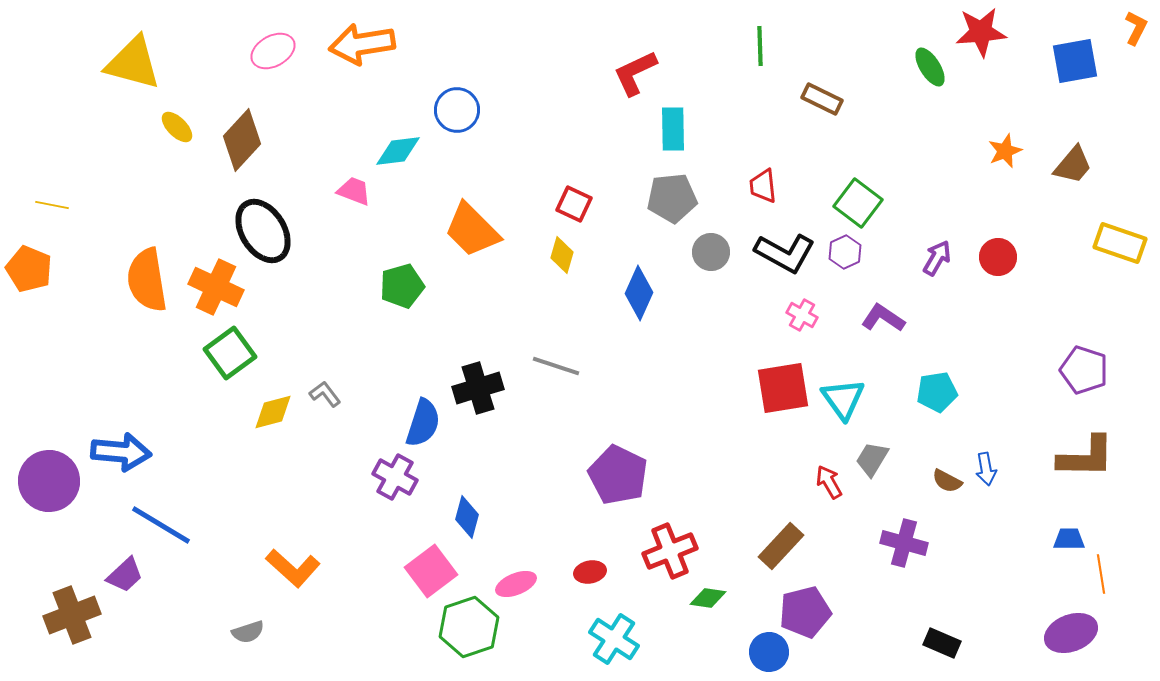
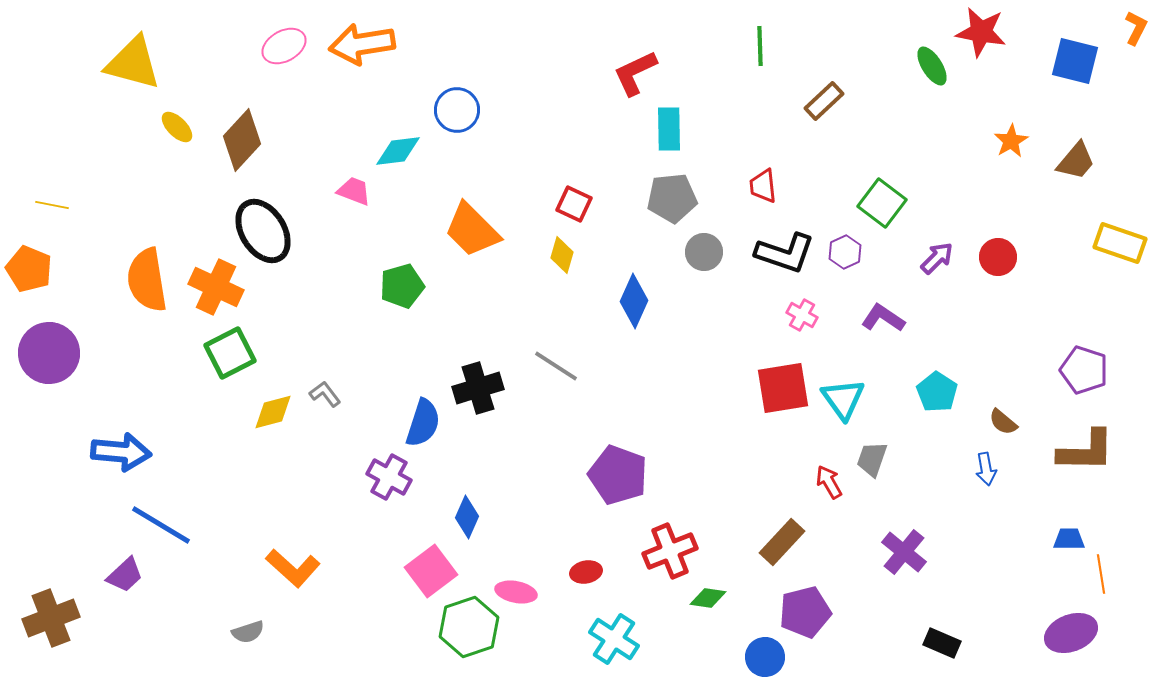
red star at (981, 32): rotated 15 degrees clockwise
pink ellipse at (273, 51): moved 11 px right, 5 px up
blue square at (1075, 61): rotated 24 degrees clockwise
green ellipse at (930, 67): moved 2 px right, 1 px up
brown rectangle at (822, 99): moved 2 px right, 2 px down; rotated 69 degrees counterclockwise
cyan rectangle at (673, 129): moved 4 px left
orange star at (1005, 151): moved 6 px right, 10 px up; rotated 8 degrees counterclockwise
brown trapezoid at (1073, 165): moved 3 px right, 4 px up
green square at (858, 203): moved 24 px right
gray circle at (711, 252): moved 7 px left
black L-shape at (785, 253): rotated 10 degrees counterclockwise
purple arrow at (937, 258): rotated 15 degrees clockwise
blue diamond at (639, 293): moved 5 px left, 8 px down
green square at (230, 353): rotated 9 degrees clockwise
gray line at (556, 366): rotated 15 degrees clockwise
cyan pentagon at (937, 392): rotated 30 degrees counterclockwise
brown L-shape at (1086, 457): moved 6 px up
gray trapezoid at (872, 459): rotated 12 degrees counterclockwise
purple pentagon at (618, 475): rotated 6 degrees counterclockwise
purple cross at (395, 477): moved 6 px left
purple circle at (49, 481): moved 128 px up
brown semicircle at (947, 481): moved 56 px right, 59 px up; rotated 12 degrees clockwise
blue diamond at (467, 517): rotated 9 degrees clockwise
purple cross at (904, 543): moved 9 px down; rotated 24 degrees clockwise
brown rectangle at (781, 546): moved 1 px right, 4 px up
red ellipse at (590, 572): moved 4 px left
pink ellipse at (516, 584): moved 8 px down; rotated 33 degrees clockwise
brown cross at (72, 615): moved 21 px left, 3 px down
blue circle at (769, 652): moved 4 px left, 5 px down
